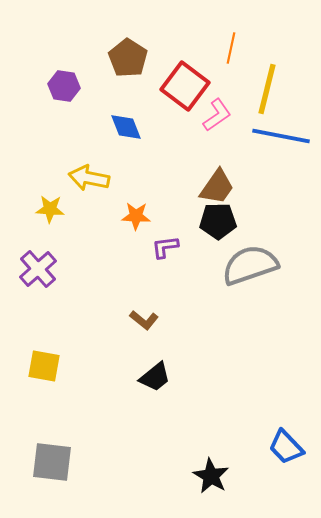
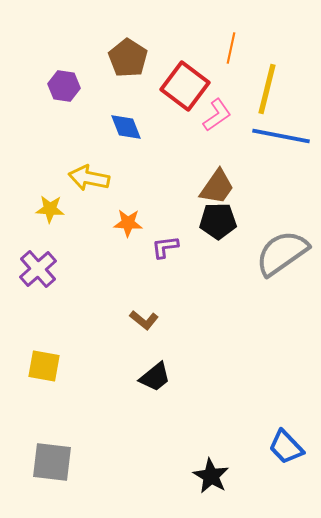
orange star: moved 8 px left, 7 px down
gray semicircle: moved 32 px right, 12 px up; rotated 16 degrees counterclockwise
